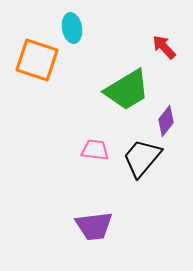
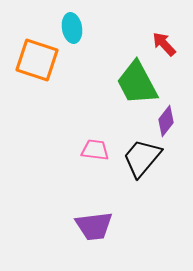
red arrow: moved 3 px up
green trapezoid: moved 10 px right, 7 px up; rotated 93 degrees clockwise
